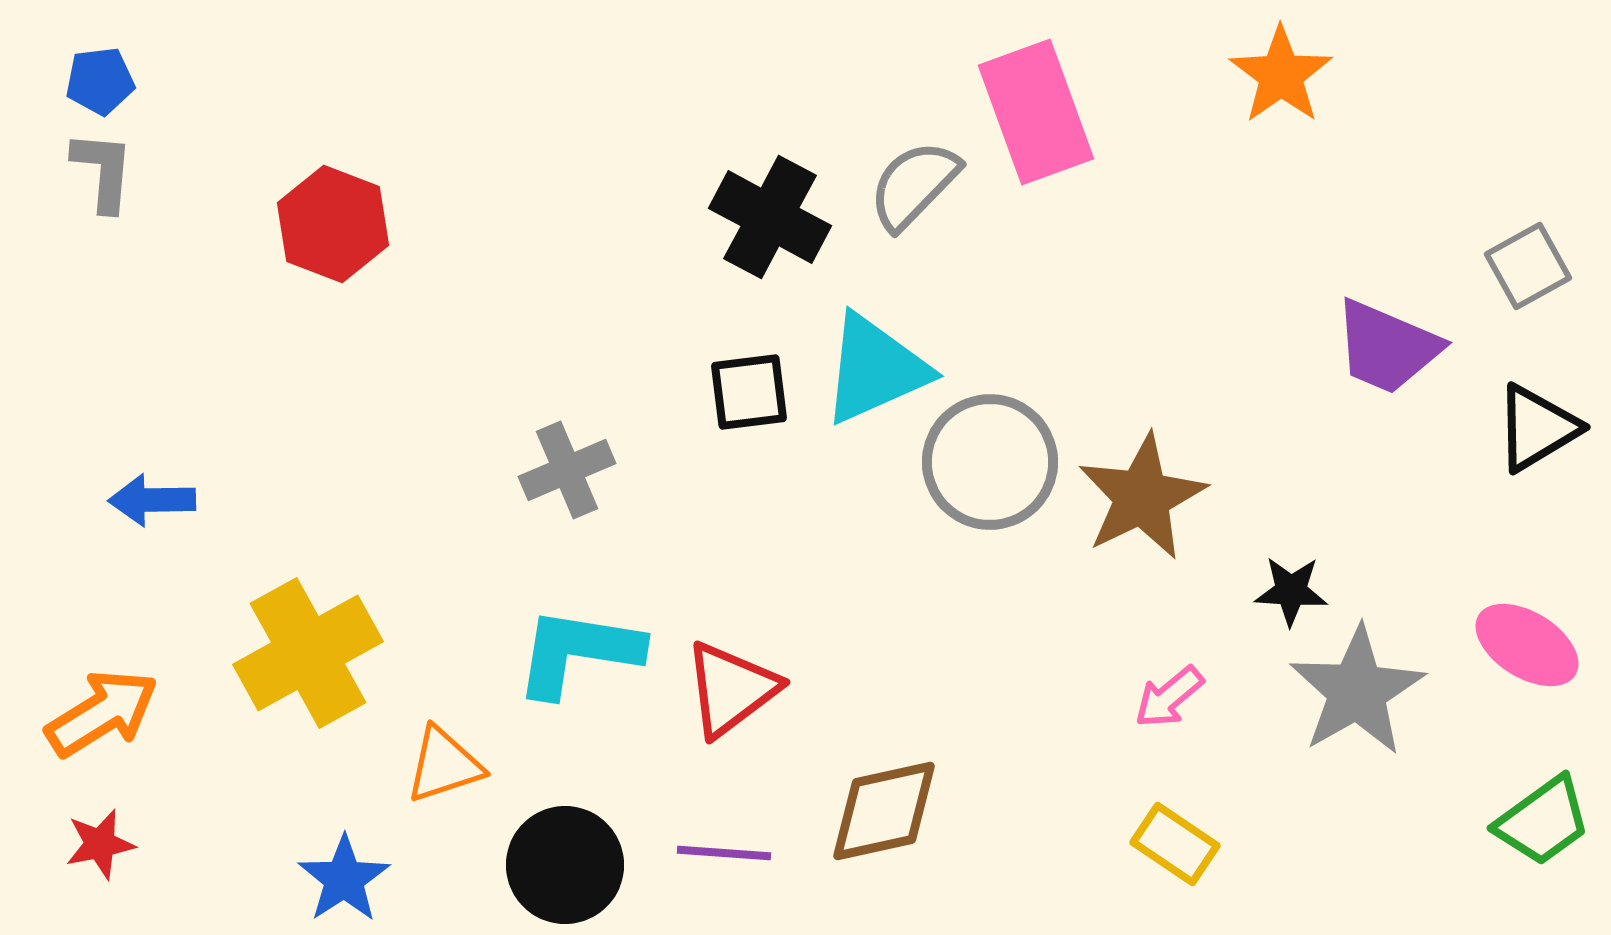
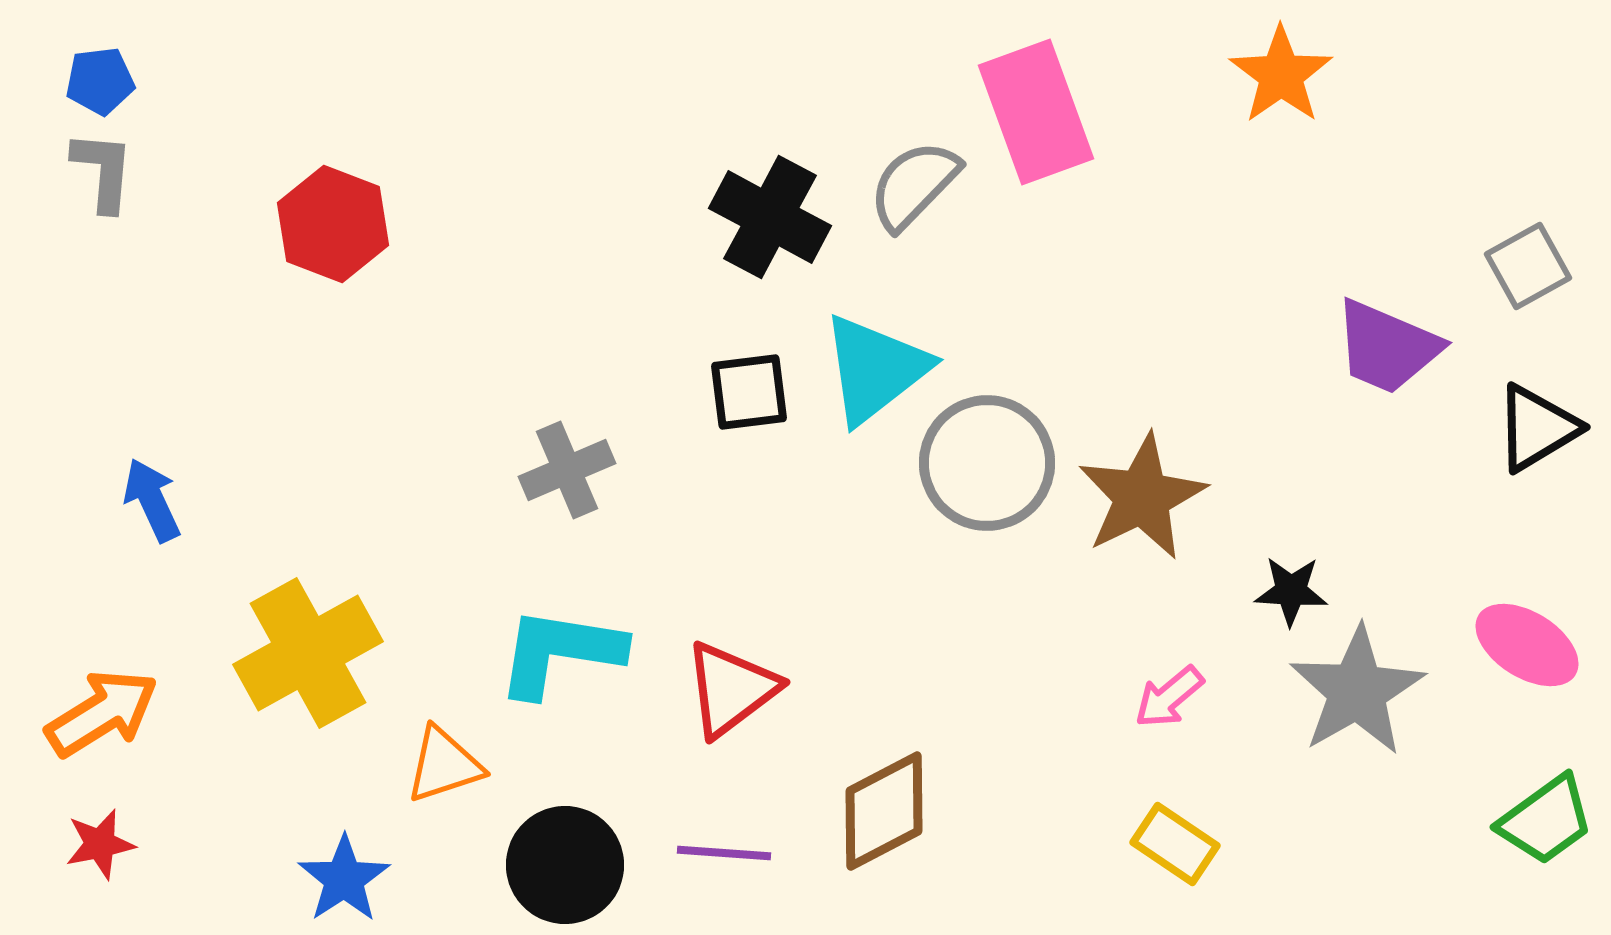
cyan triangle: rotated 14 degrees counterclockwise
gray circle: moved 3 px left, 1 px down
blue arrow: rotated 66 degrees clockwise
cyan L-shape: moved 18 px left
brown diamond: rotated 15 degrees counterclockwise
green trapezoid: moved 3 px right, 1 px up
